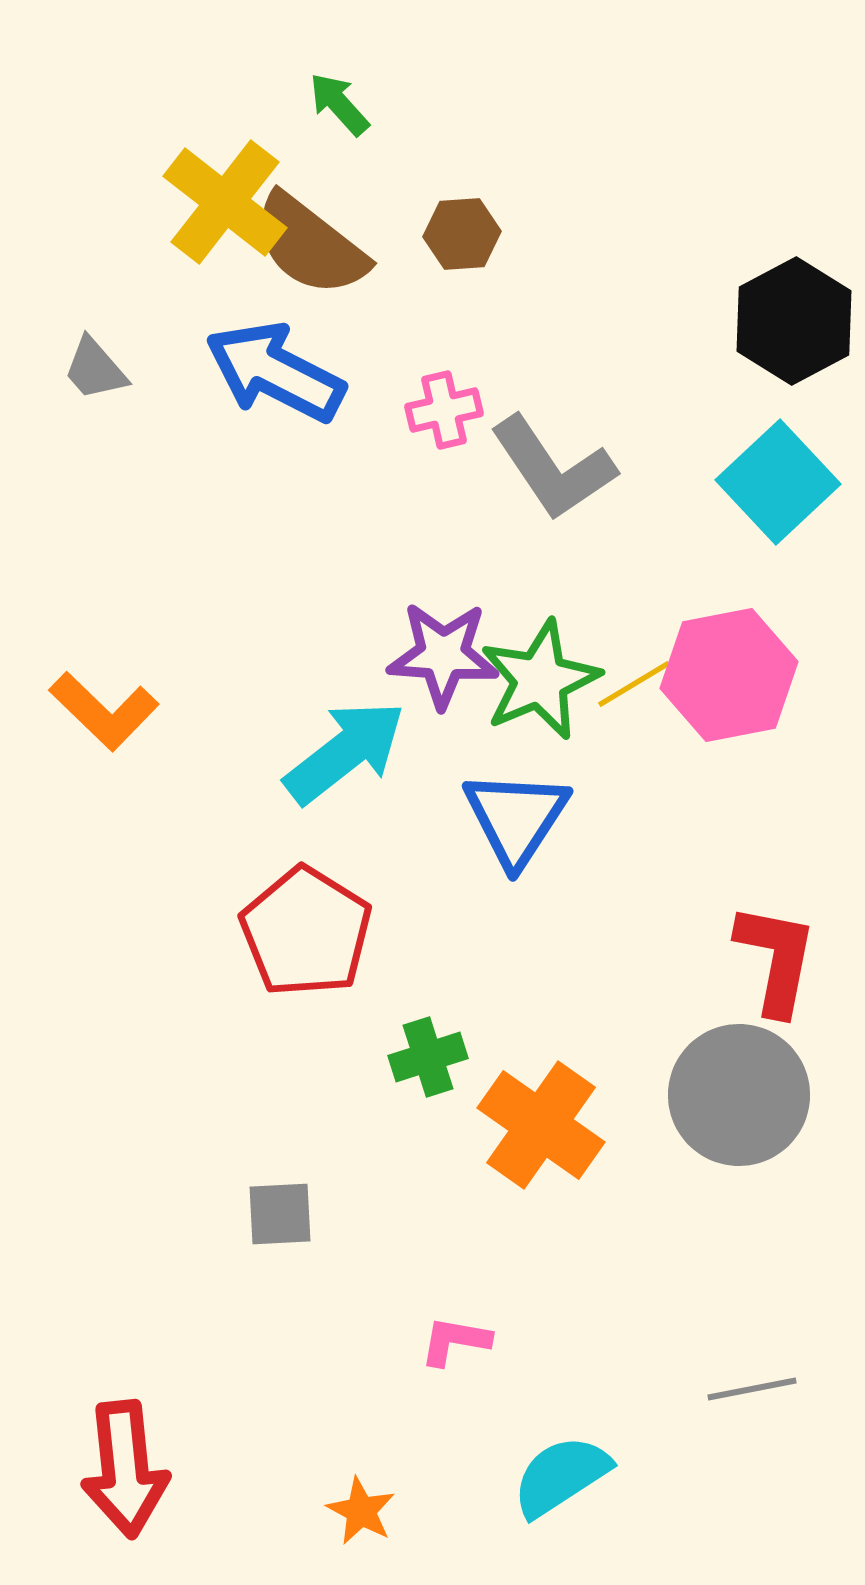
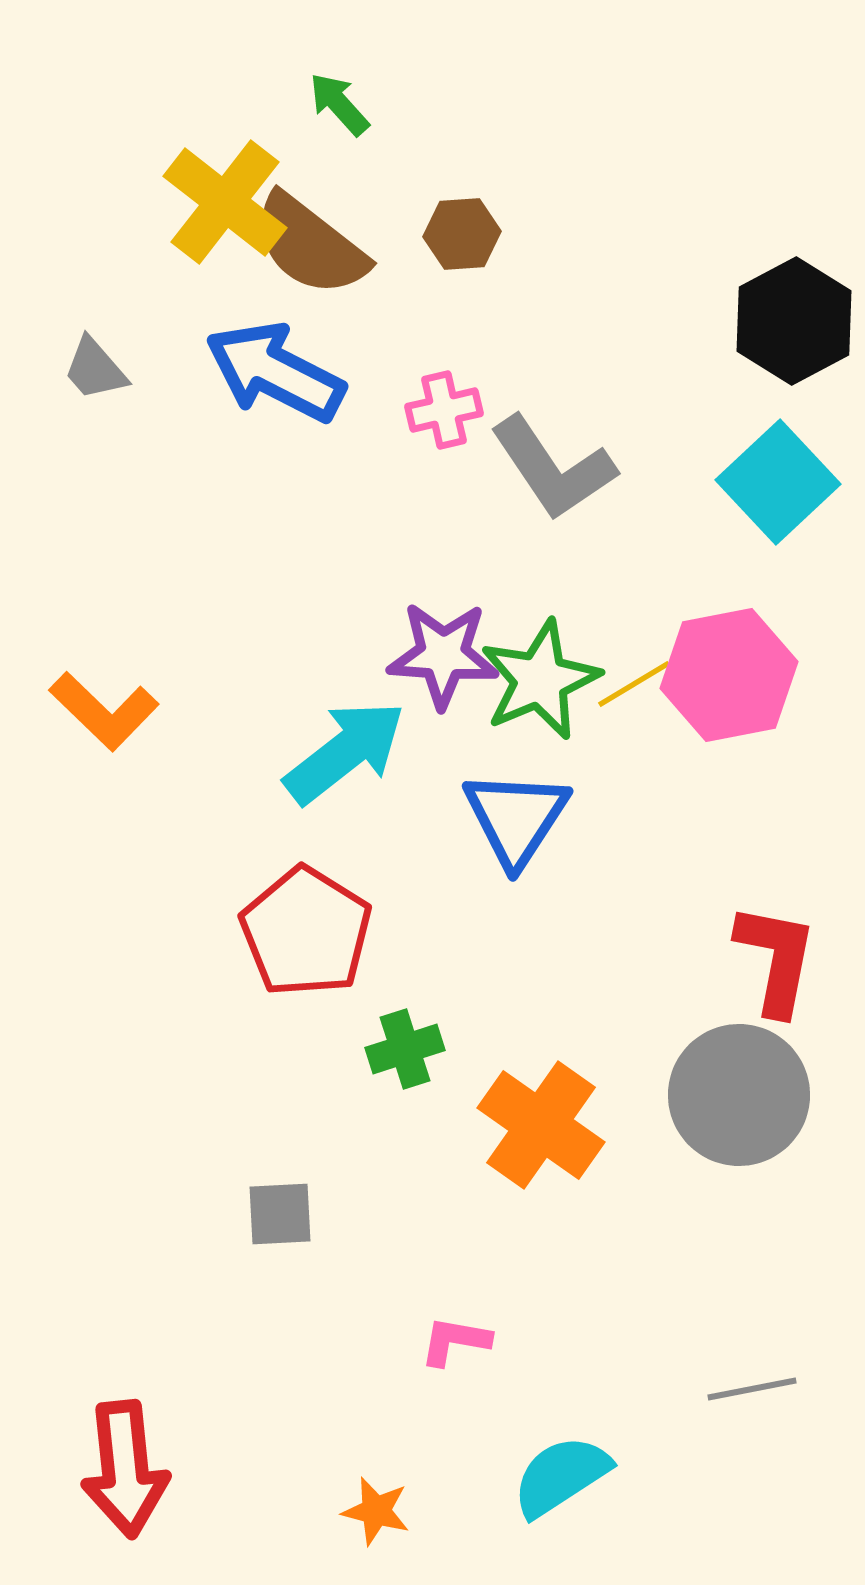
green cross: moved 23 px left, 8 px up
orange star: moved 15 px right; rotated 14 degrees counterclockwise
